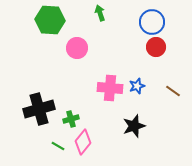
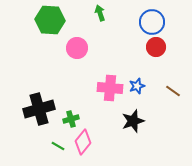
black star: moved 1 px left, 5 px up
